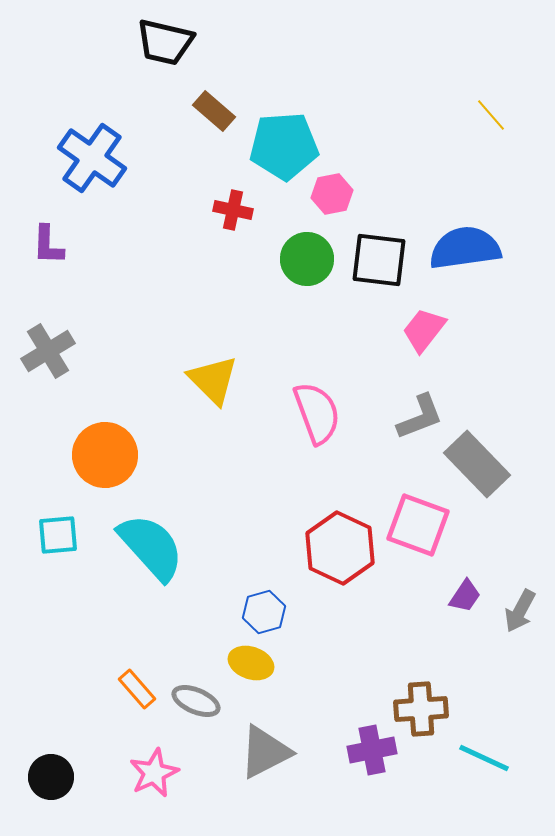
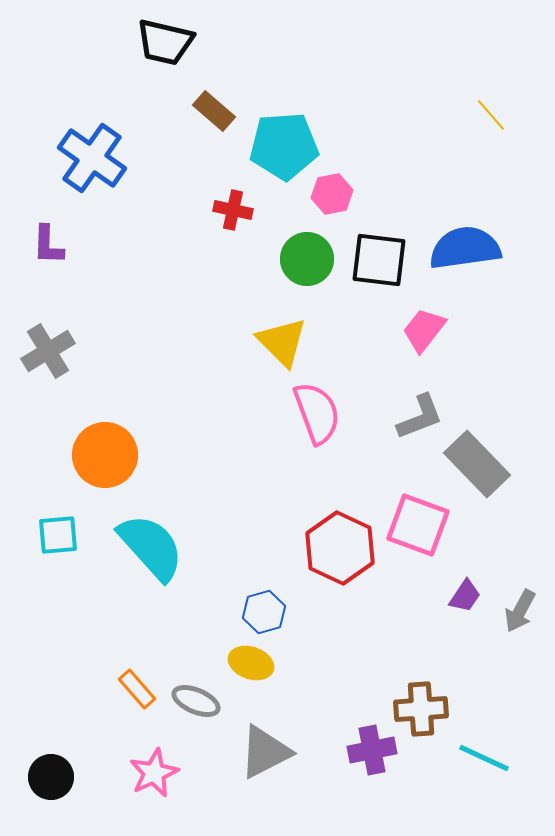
yellow triangle: moved 69 px right, 38 px up
